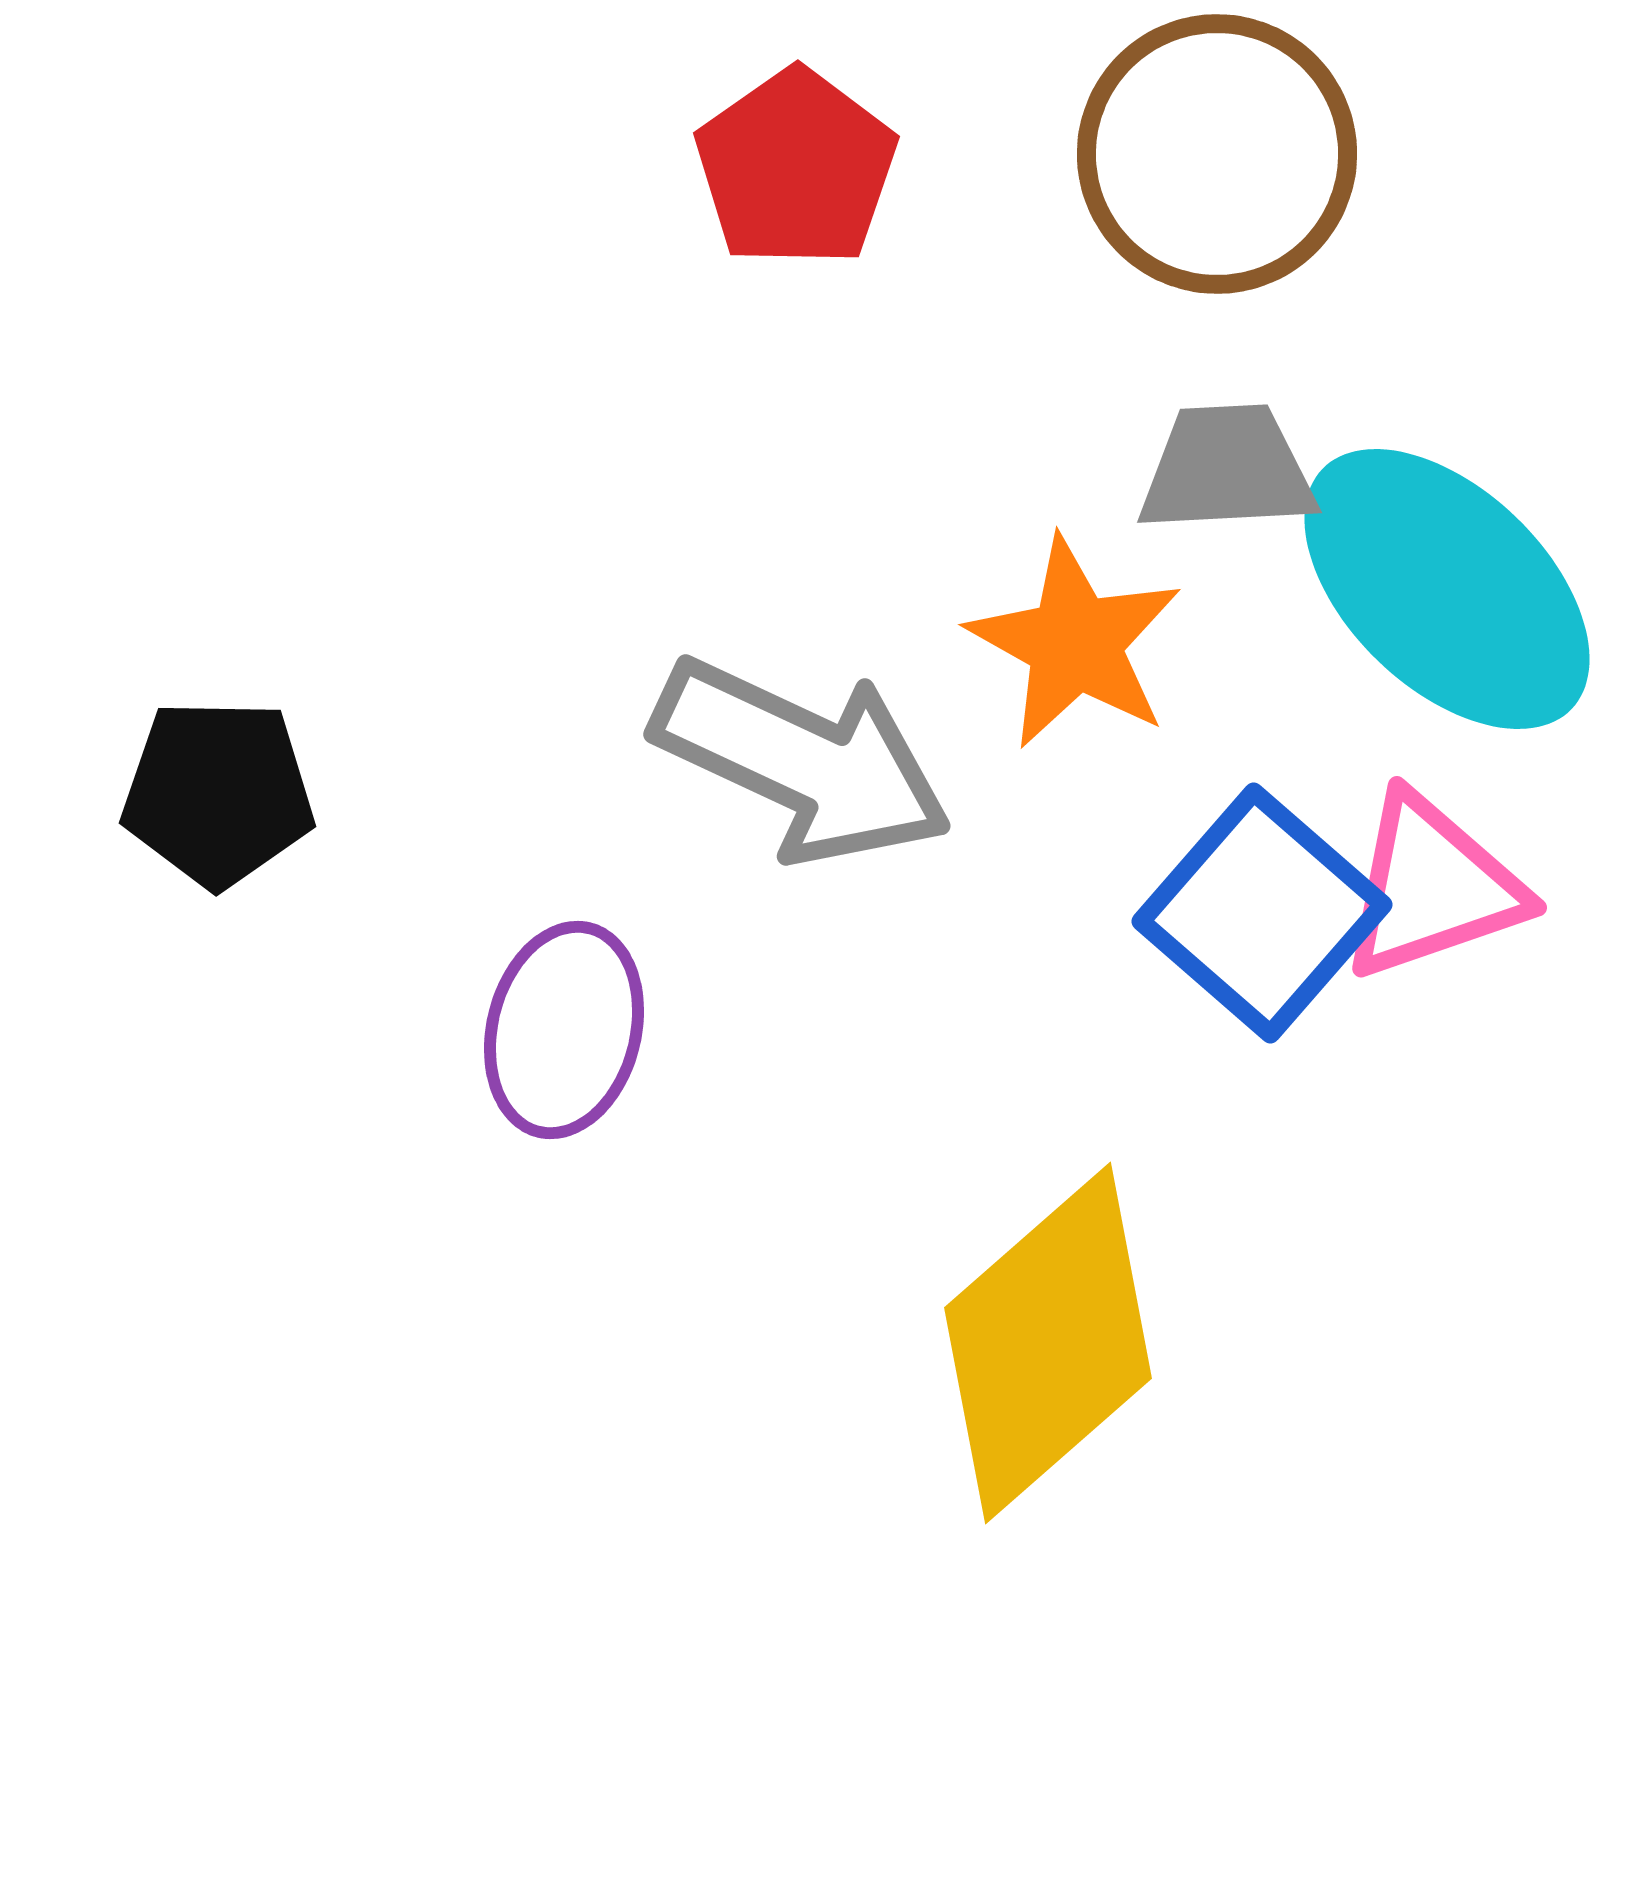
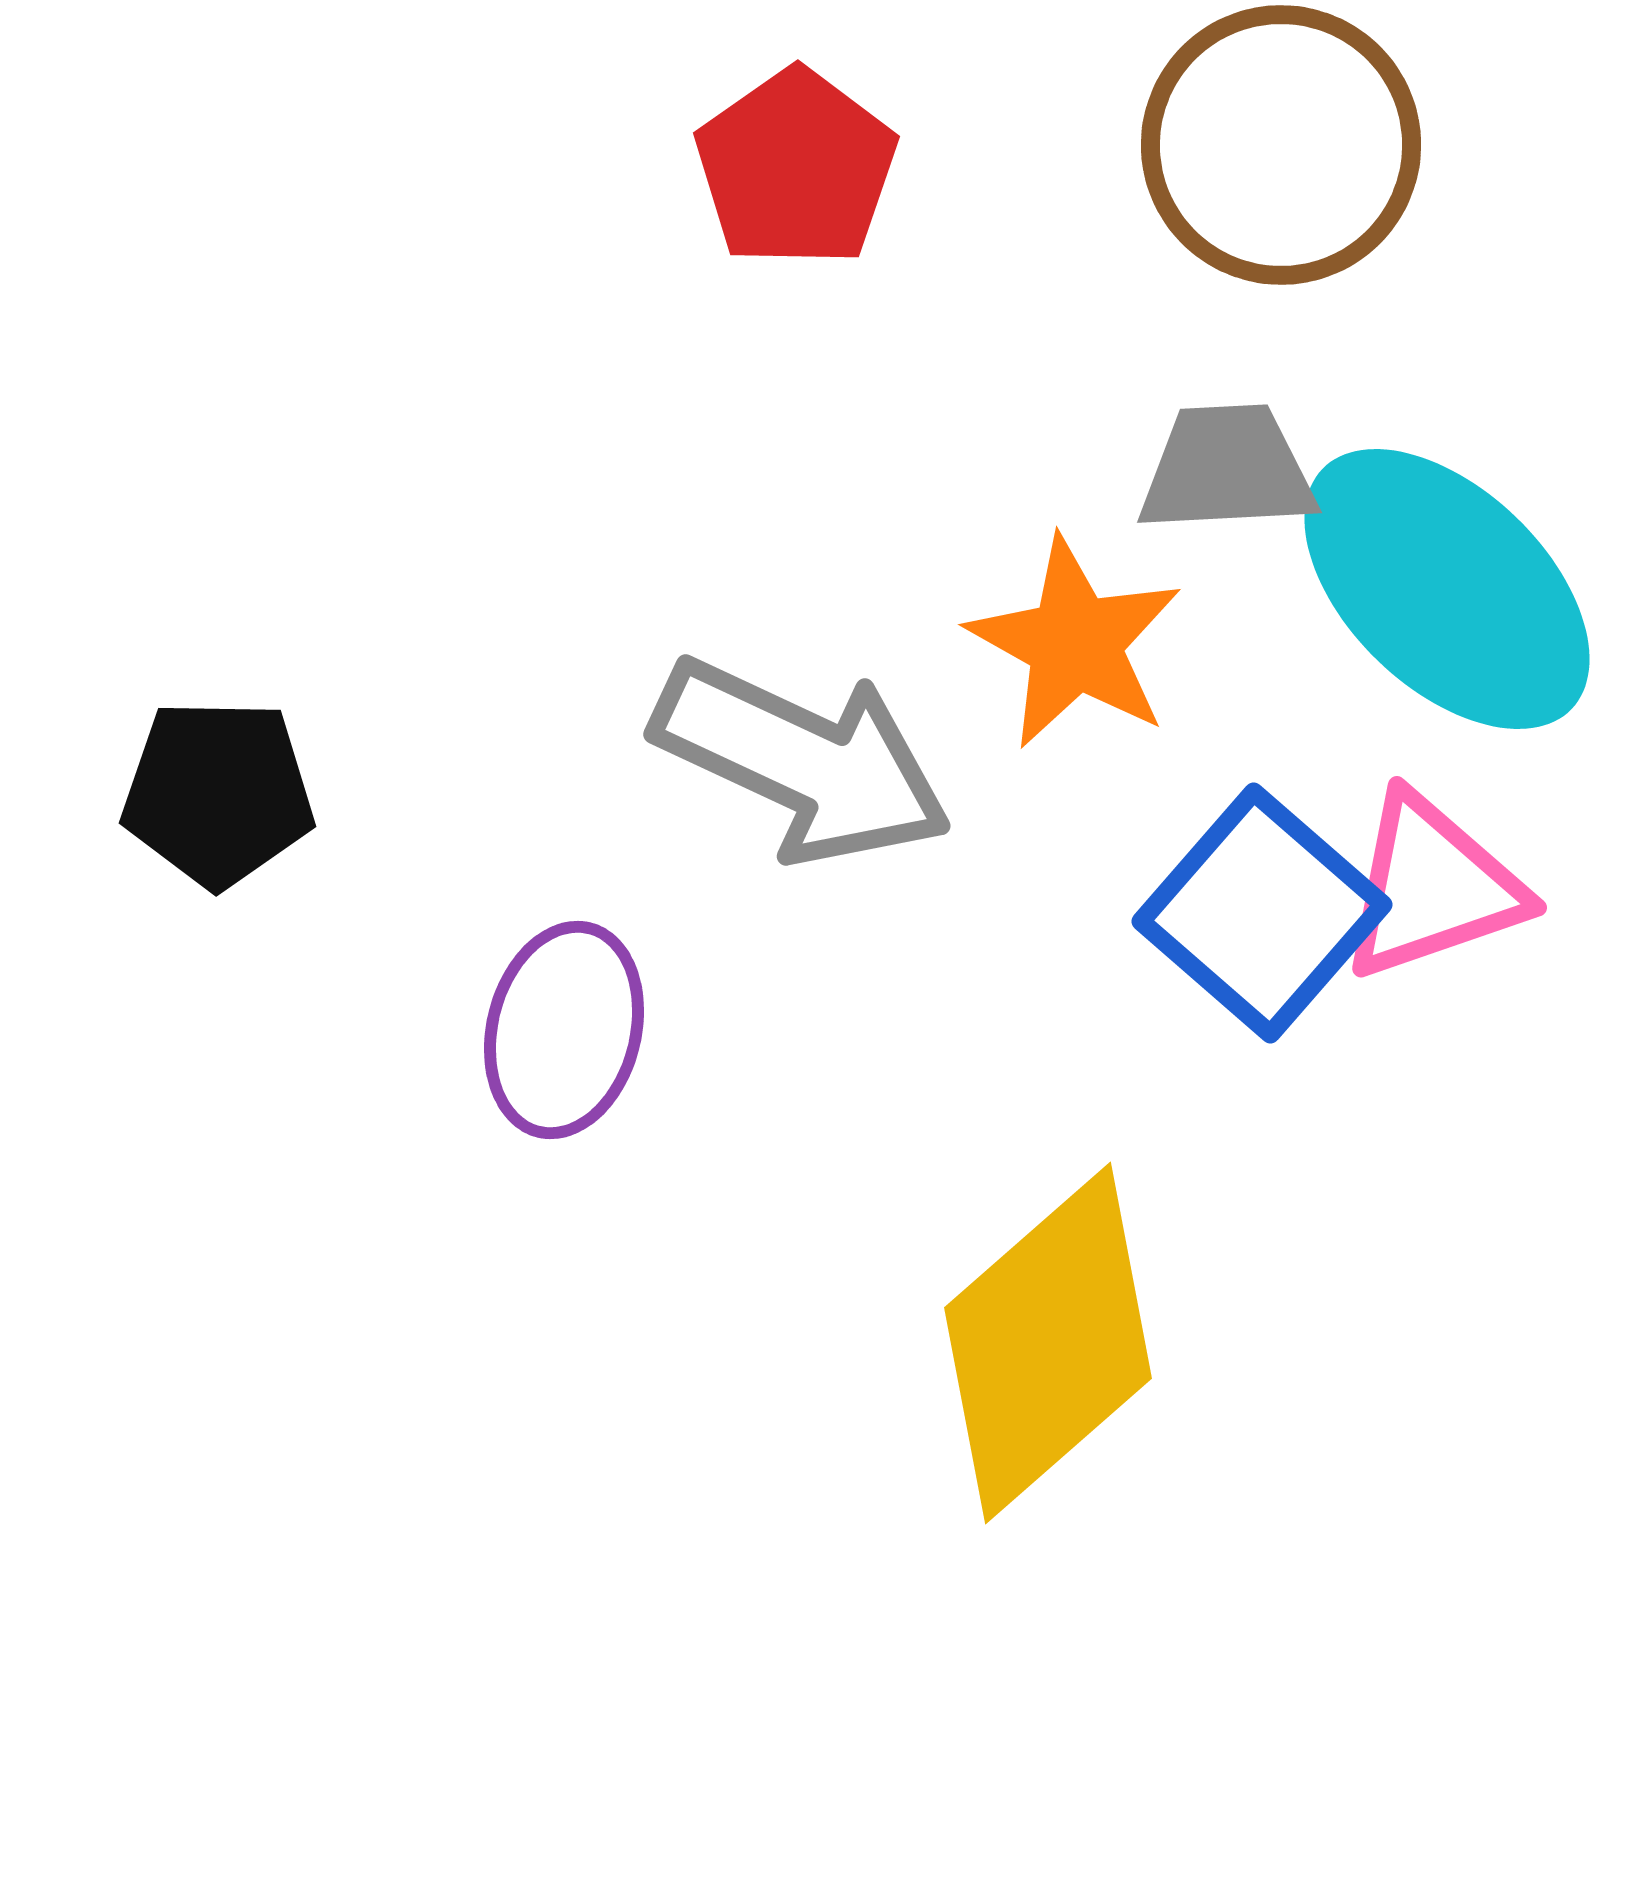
brown circle: moved 64 px right, 9 px up
